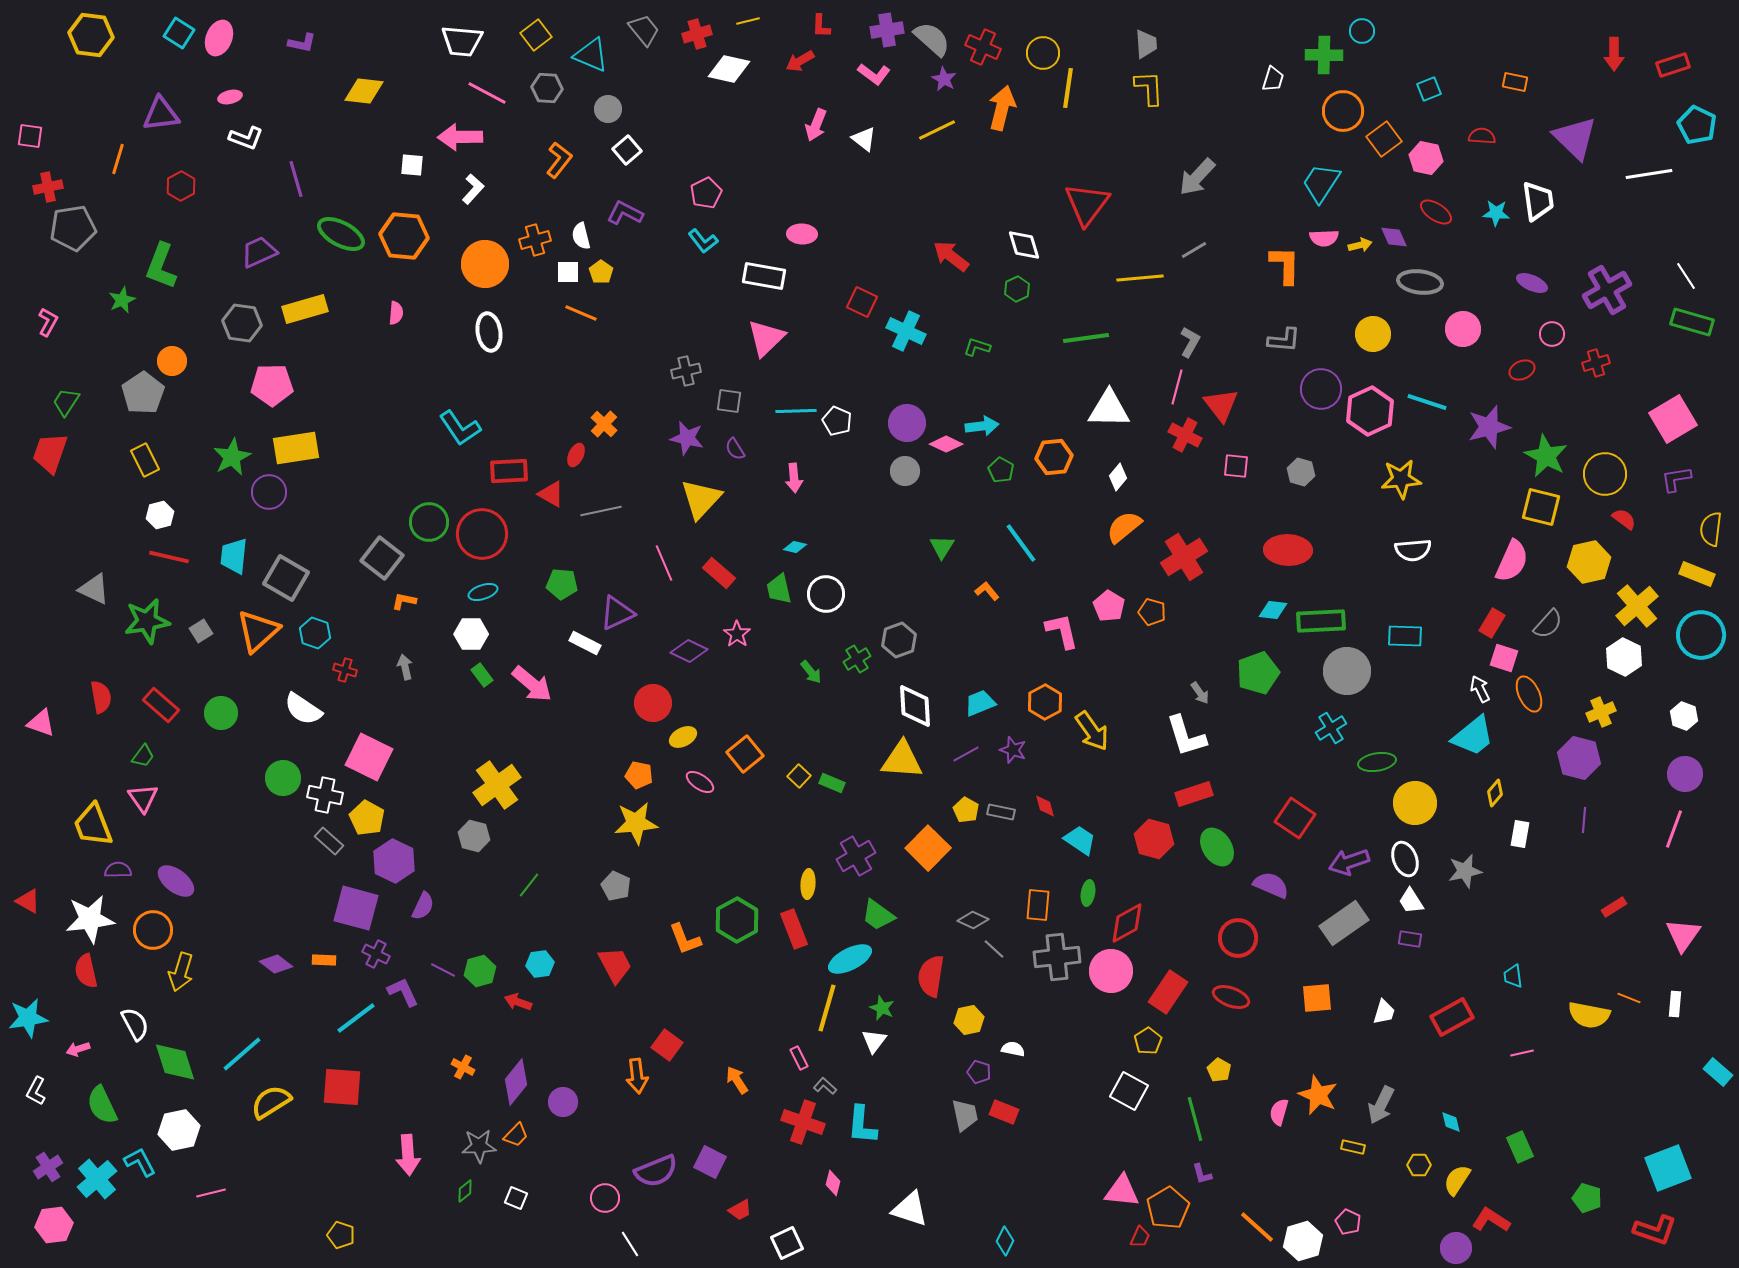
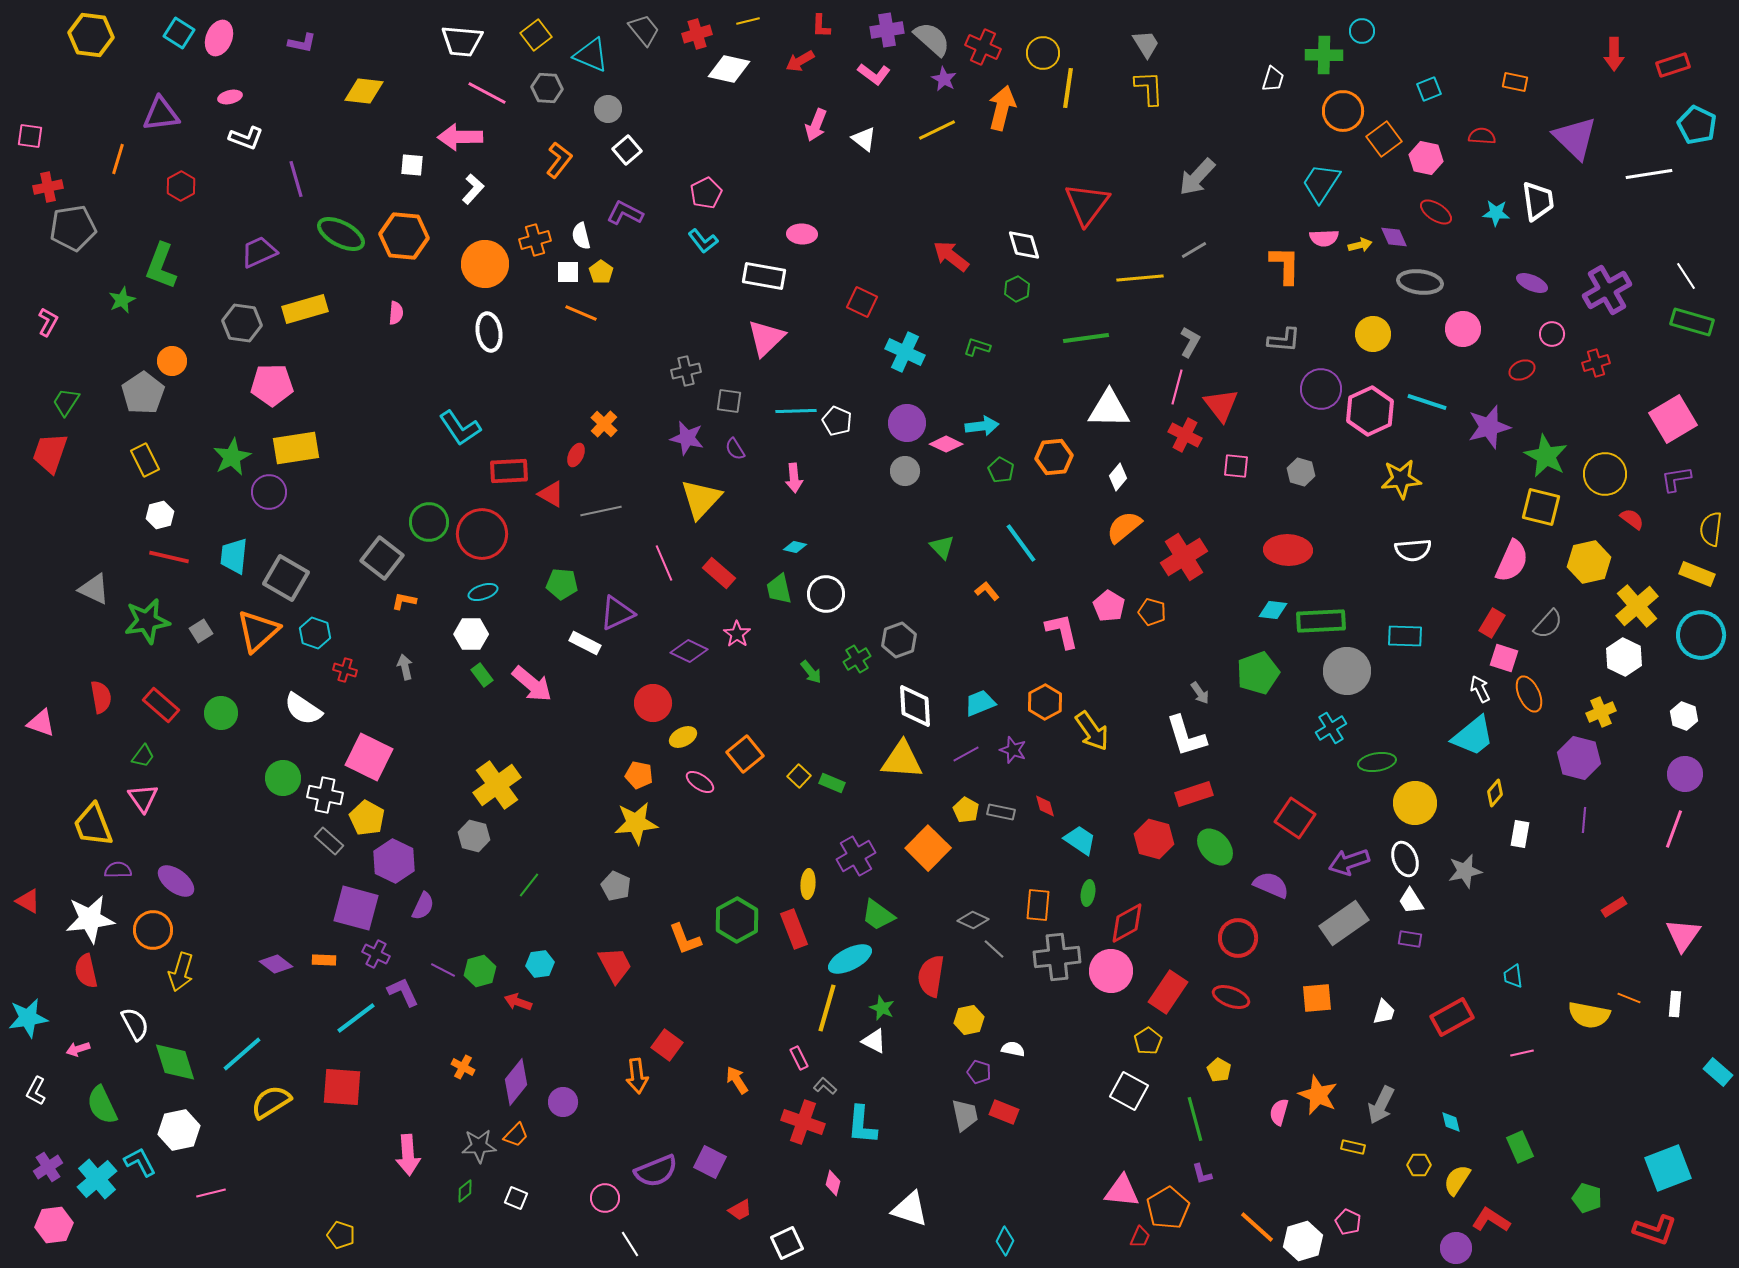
gray trapezoid at (1146, 44): rotated 28 degrees counterclockwise
cyan cross at (906, 331): moved 1 px left, 21 px down
red semicircle at (1624, 519): moved 8 px right
green triangle at (942, 547): rotated 16 degrees counterclockwise
green ellipse at (1217, 847): moved 2 px left; rotated 9 degrees counterclockwise
white triangle at (874, 1041): rotated 40 degrees counterclockwise
